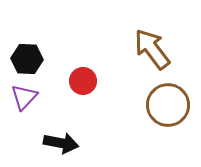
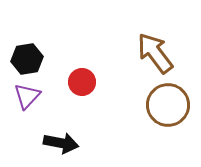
brown arrow: moved 3 px right, 4 px down
black hexagon: rotated 12 degrees counterclockwise
red circle: moved 1 px left, 1 px down
purple triangle: moved 3 px right, 1 px up
